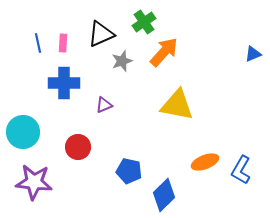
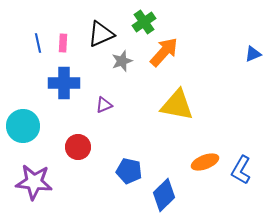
cyan circle: moved 6 px up
